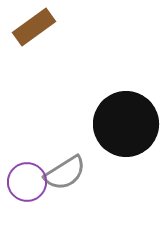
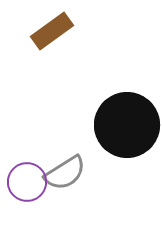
brown rectangle: moved 18 px right, 4 px down
black circle: moved 1 px right, 1 px down
